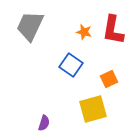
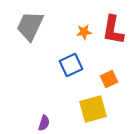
orange star: rotated 21 degrees counterclockwise
blue square: rotated 30 degrees clockwise
